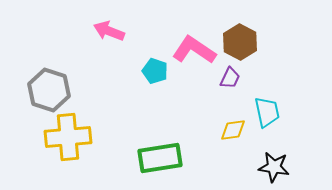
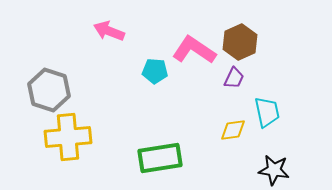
brown hexagon: rotated 8 degrees clockwise
cyan pentagon: rotated 15 degrees counterclockwise
purple trapezoid: moved 4 px right
black star: moved 3 px down
